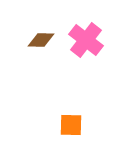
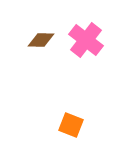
orange square: rotated 20 degrees clockwise
